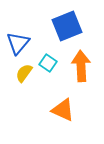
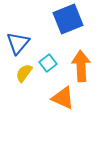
blue square: moved 1 px right, 7 px up
cyan square: rotated 18 degrees clockwise
orange triangle: moved 12 px up
